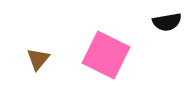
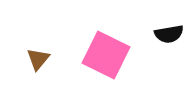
black semicircle: moved 2 px right, 12 px down
